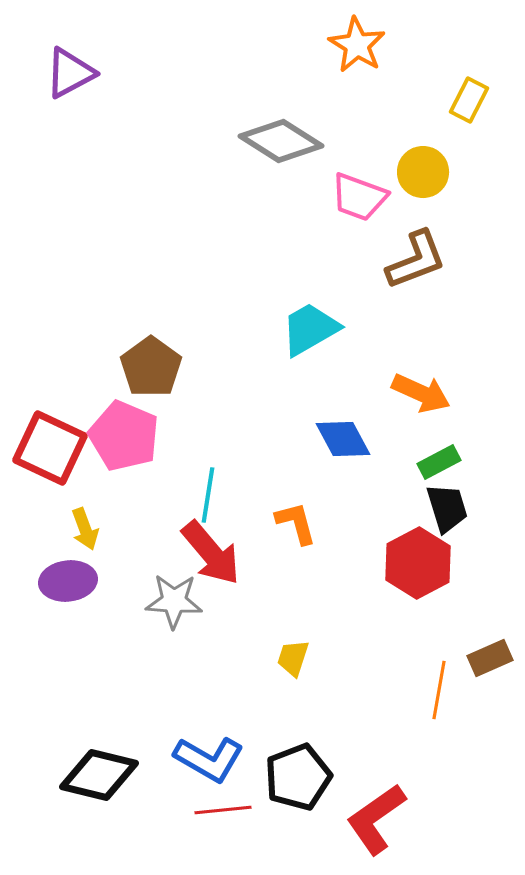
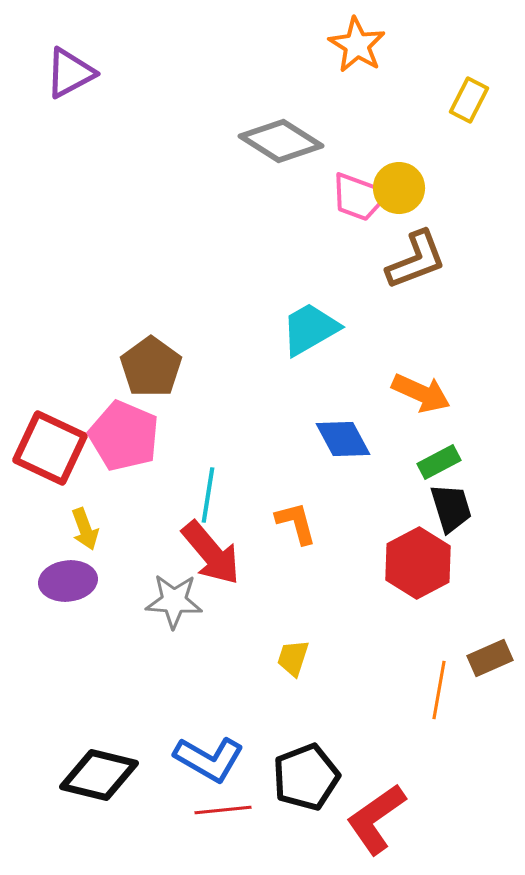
yellow circle: moved 24 px left, 16 px down
black trapezoid: moved 4 px right
black pentagon: moved 8 px right
